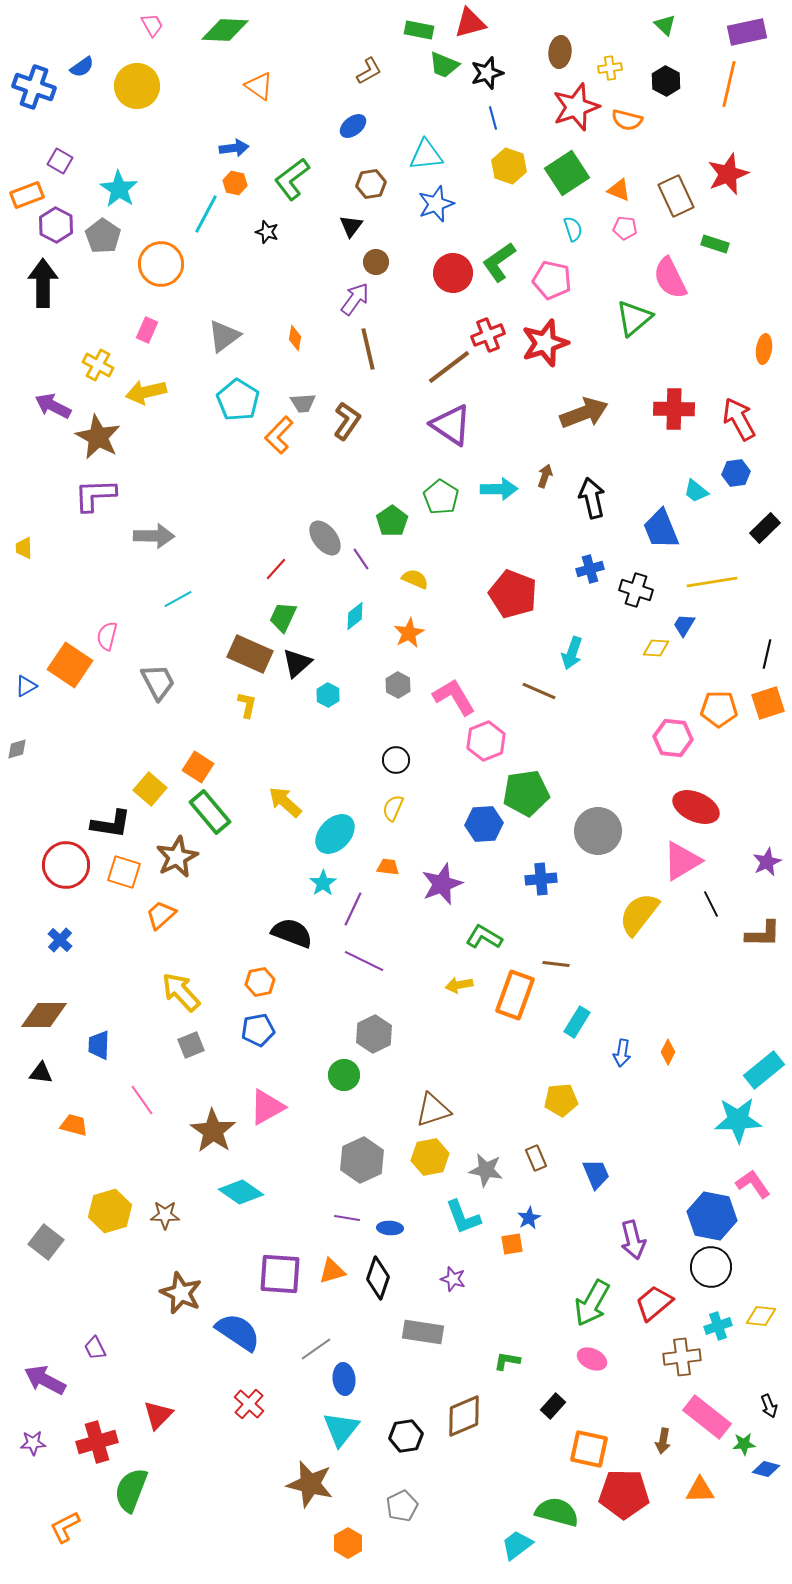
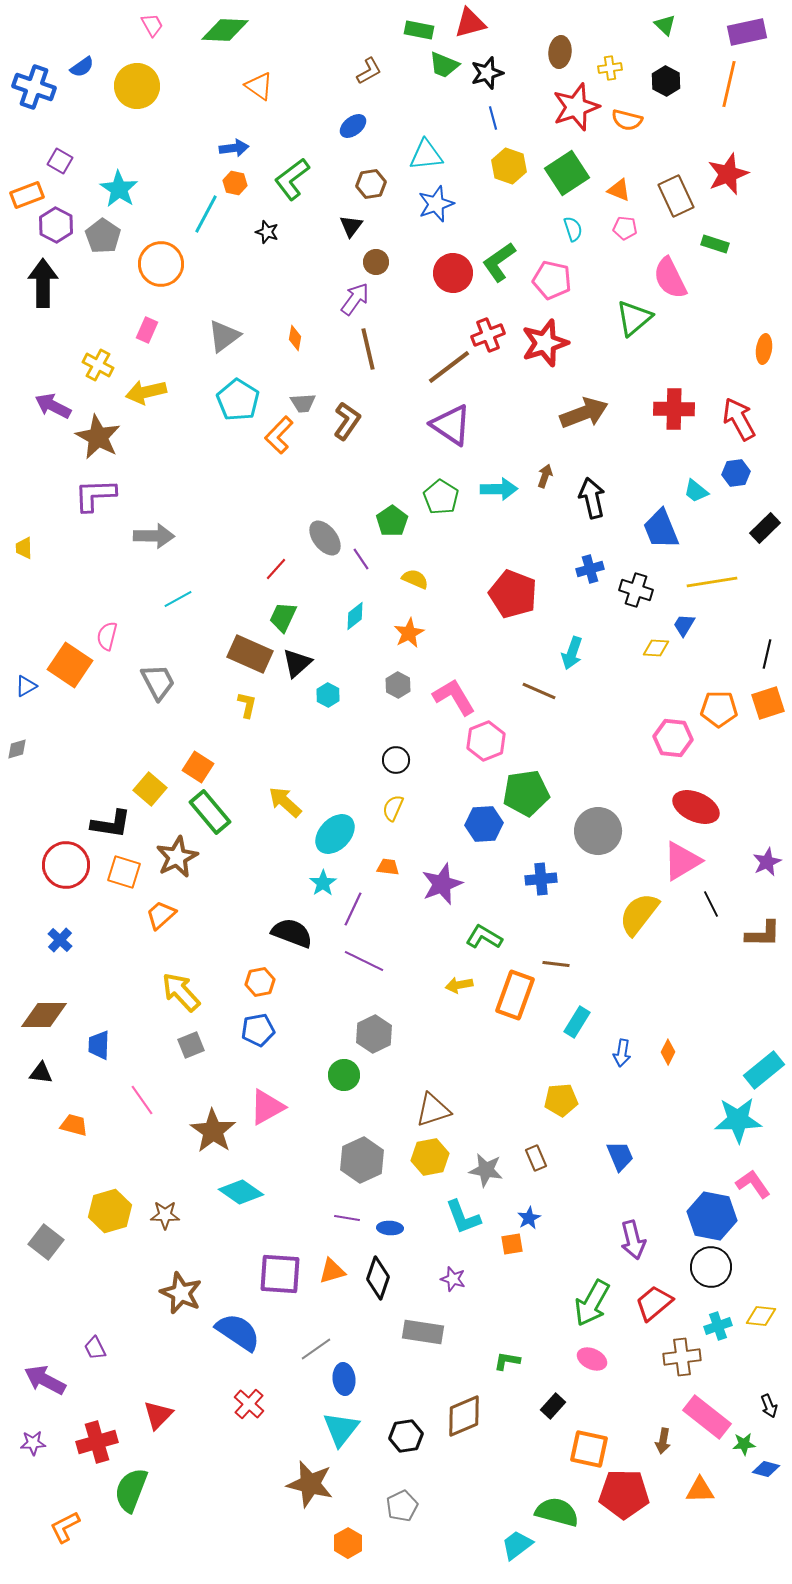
blue trapezoid at (596, 1174): moved 24 px right, 18 px up
